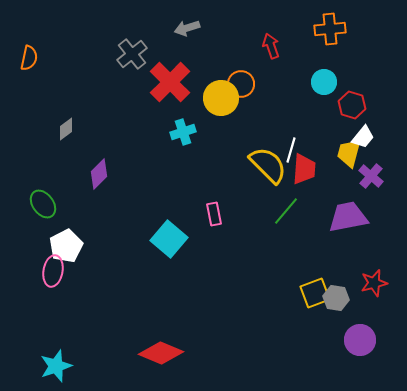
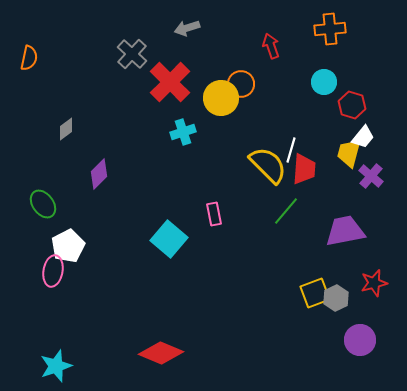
gray cross: rotated 8 degrees counterclockwise
purple trapezoid: moved 3 px left, 14 px down
white pentagon: moved 2 px right
gray hexagon: rotated 25 degrees clockwise
